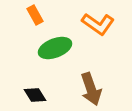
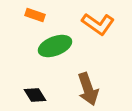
orange rectangle: rotated 42 degrees counterclockwise
green ellipse: moved 2 px up
brown arrow: moved 3 px left
